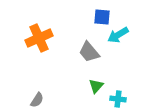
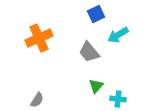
blue square: moved 6 px left, 3 px up; rotated 30 degrees counterclockwise
